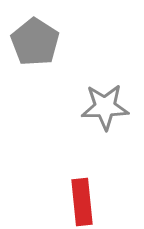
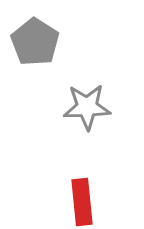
gray star: moved 18 px left
